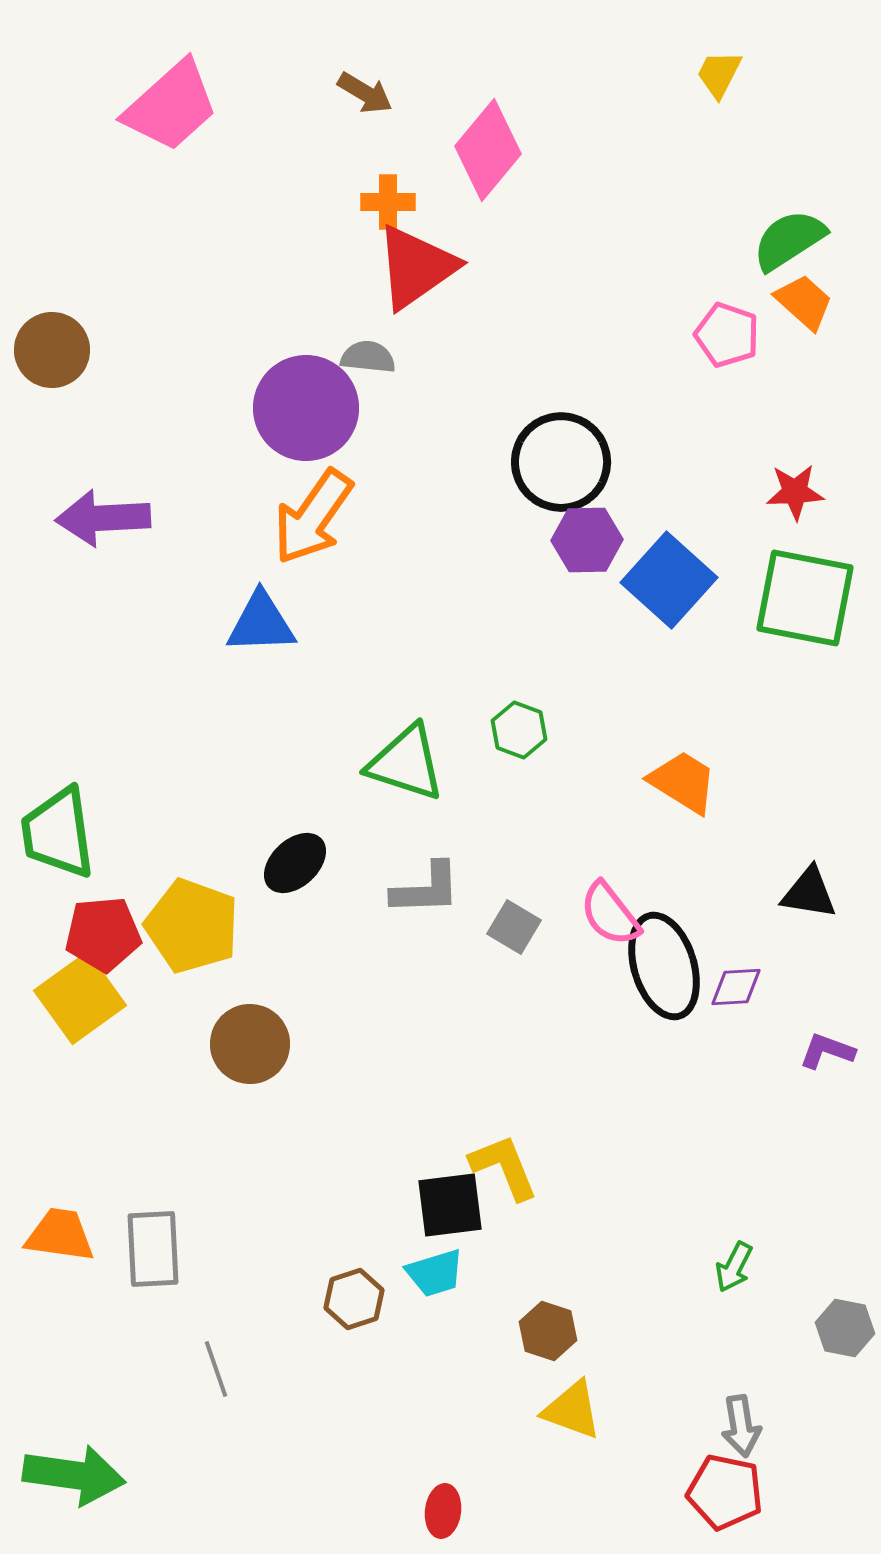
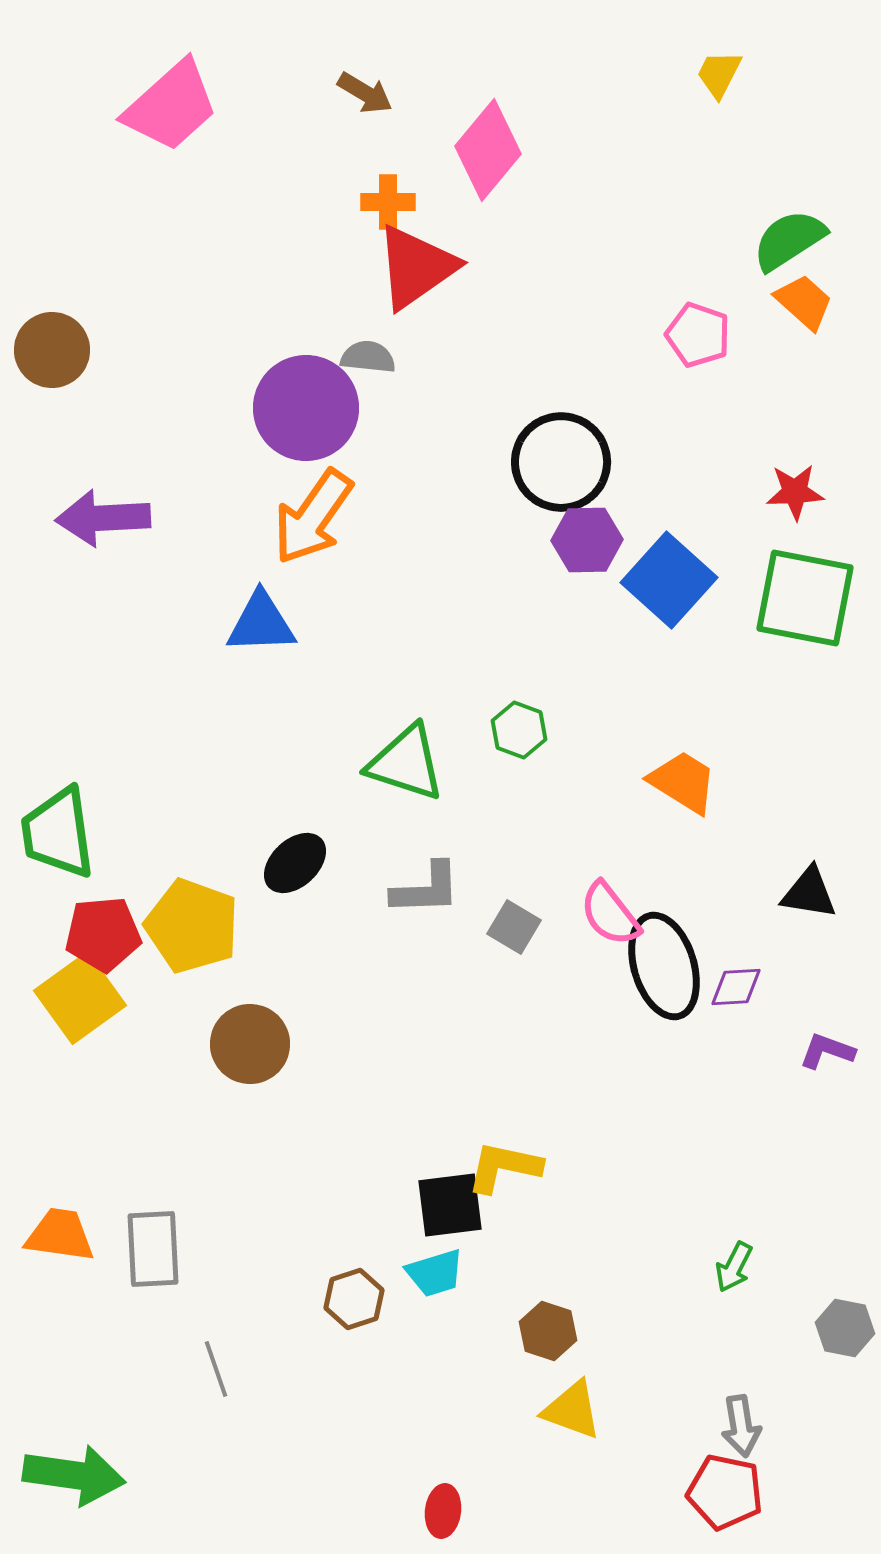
pink pentagon at (727, 335): moved 29 px left
yellow L-shape at (504, 1167): rotated 56 degrees counterclockwise
